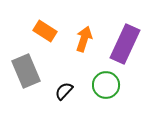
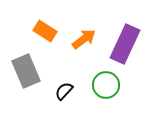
orange arrow: rotated 35 degrees clockwise
